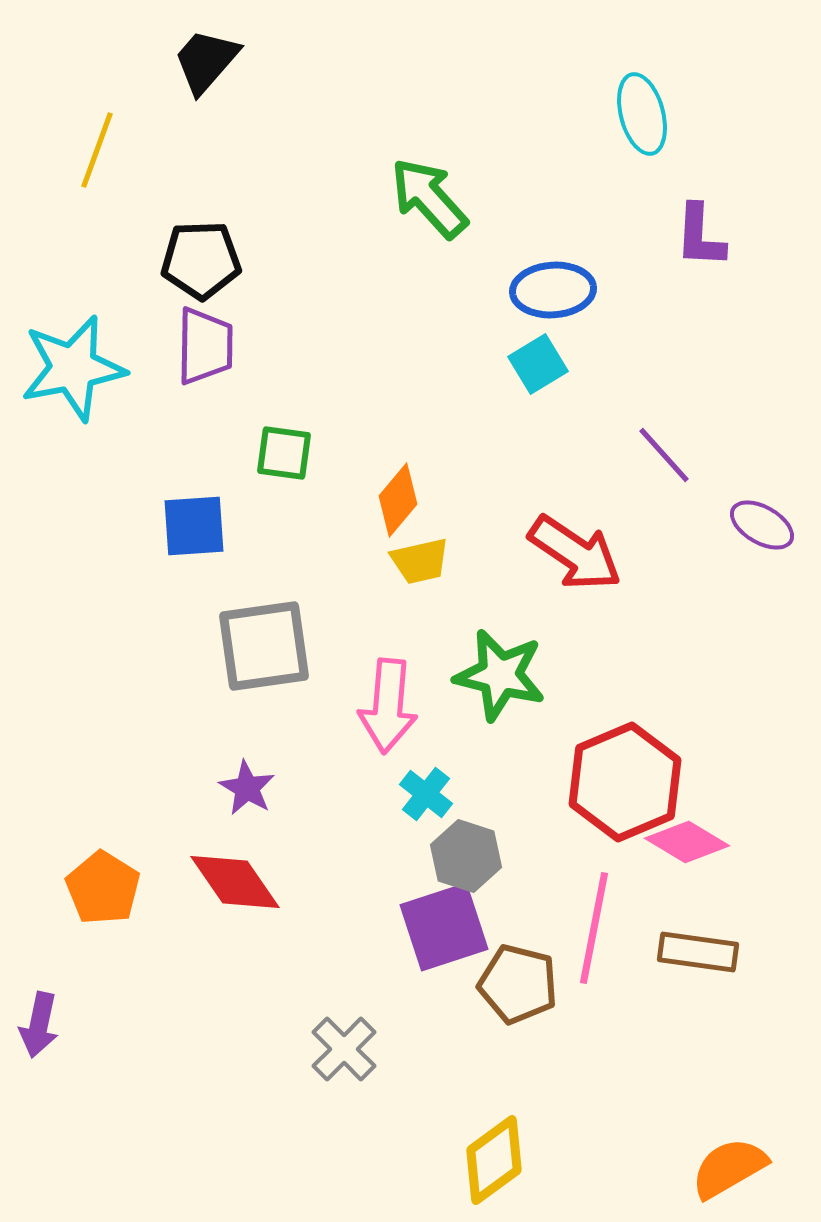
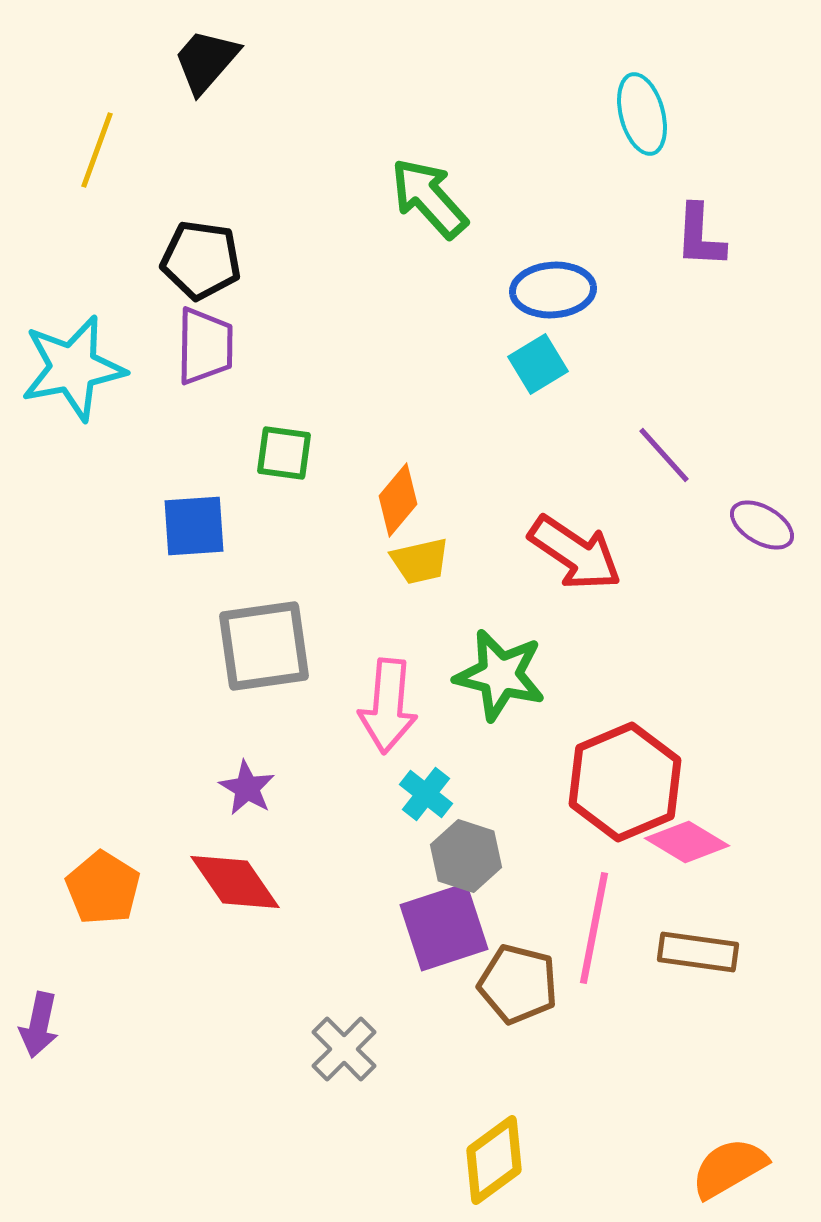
black pentagon: rotated 10 degrees clockwise
